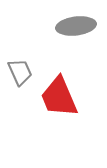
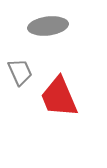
gray ellipse: moved 28 px left
